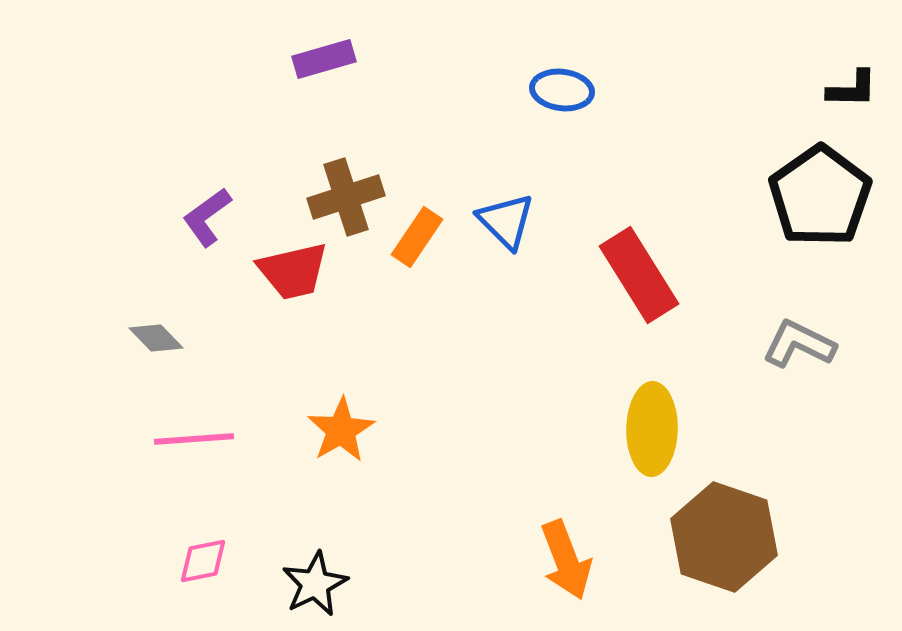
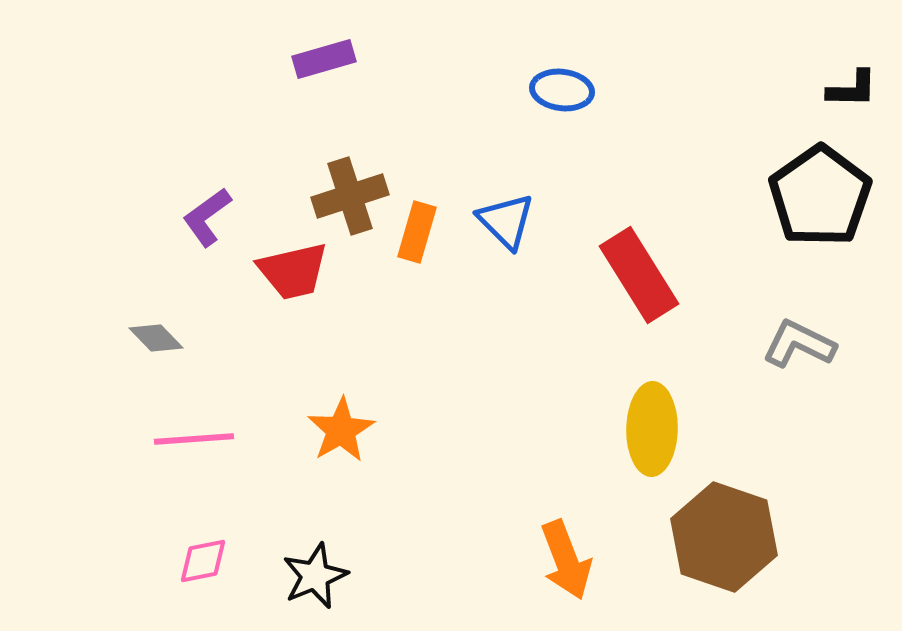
brown cross: moved 4 px right, 1 px up
orange rectangle: moved 5 px up; rotated 18 degrees counterclockwise
black star: moved 8 px up; rotated 4 degrees clockwise
